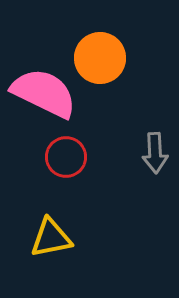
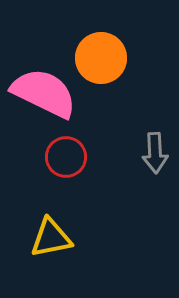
orange circle: moved 1 px right
